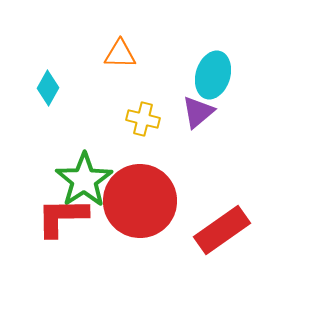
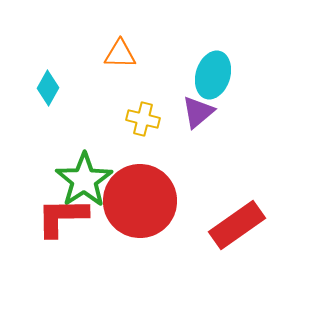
red rectangle: moved 15 px right, 5 px up
